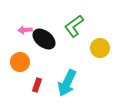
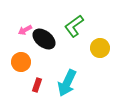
pink arrow: rotated 24 degrees counterclockwise
orange circle: moved 1 px right
